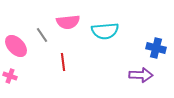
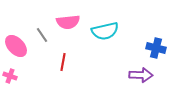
cyan semicircle: rotated 8 degrees counterclockwise
red line: rotated 18 degrees clockwise
